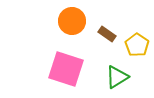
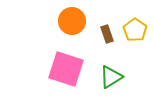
brown rectangle: rotated 36 degrees clockwise
yellow pentagon: moved 2 px left, 15 px up
green triangle: moved 6 px left
